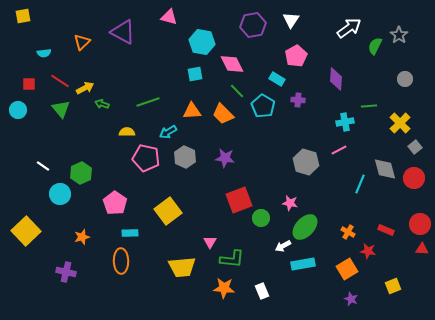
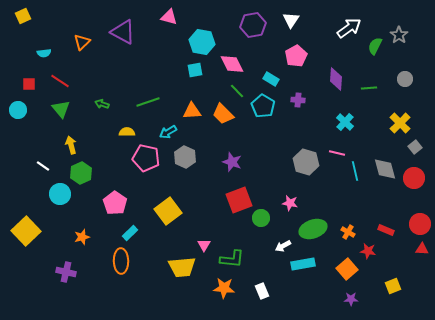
yellow square at (23, 16): rotated 14 degrees counterclockwise
cyan square at (195, 74): moved 4 px up
cyan rectangle at (277, 79): moved 6 px left
yellow arrow at (85, 88): moved 14 px left, 57 px down; rotated 78 degrees counterclockwise
green line at (369, 106): moved 18 px up
cyan cross at (345, 122): rotated 36 degrees counterclockwise
pink line at (339, 150): moved 2 px left, 3 px down; rotated 42 degrees clockwise
purple star at (225, 158): moved 7 px right, 4 px down; rotated 12 degrees clockwise
cyan line at (360, 184): moved 5 px left, 13 px up; rotated 36 degrees counterclockwise
green ellipse at (305, 227): moved 8 px right, 2 px down; rotated 28 degrees clockwise
cyan rectangle at (130, 233): rotated 42 degrees counterclockwise
pink triangle at (210, 242): moved 6 px left, 3 px down
orange square at (347, 269): rotated 10 degrees counterclockwise
purple star at (351, 299): rotated 24 degrees counterclockwise
